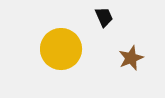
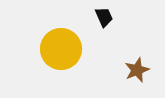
brown star: moved 6 px right, 12 px down
